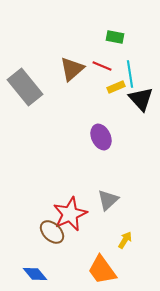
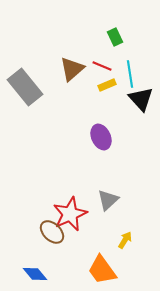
green rectangle: rotated 54 degrees clockwise
yellow rectangle: moved 9 px left, 2 px up
